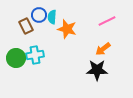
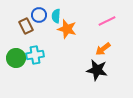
cyan semicircle: moved 4 px right, 1 px up
black star: rotated 10 degrees clockwise
